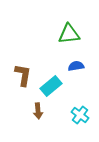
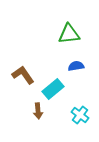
brown L-shape: rotated 45 degrees counterclockwise
cyan rectangle: moved 2 px right, 3 px down
